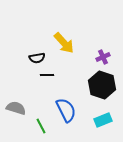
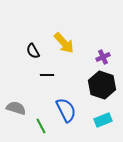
black semicircle: moved 4 px left, 7 px up; rotated 70 degrees clockwise
